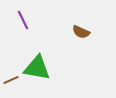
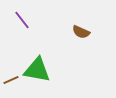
purple line: moved 1 px left; rotated 12 degrees counterclockwise
green triangle: moved 2 px down
